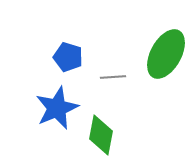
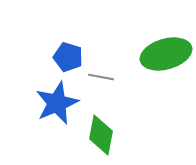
green ellipse: rotated 45 degrees clockwise
gray line: moved 12 px left; rotated 15 degrees clockwise
blue star: moved 5 px up
